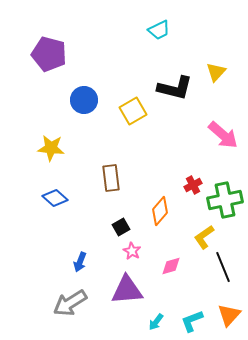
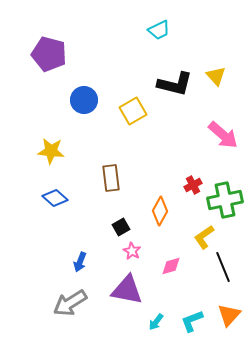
yellow triangle: moved 4 px down; rotated 25 degrees counterclockwise
black L-shape: moved 4 px up
yellow star: moved 3 px down
orange diamond: rotated 12 degrees counterclockwise
purple triangle: rotated 16 degrees clockwise
